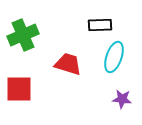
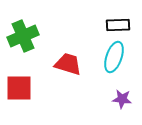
black rectangle: moved 18 px right
green cross: moved 1 px down
red square: moved 1 px up
